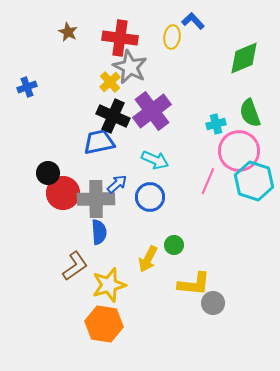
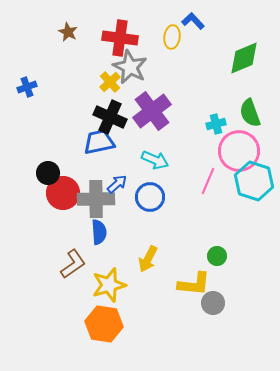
black cross: moved 3 px left, 1 px down
green circle: moved 43 px right, 11 px down
brown L-shape: moved 2 px left, 2 px up
